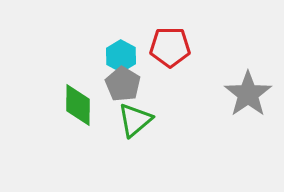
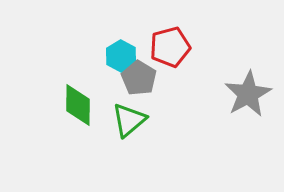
red pentagon: rotated 15 degrees counterclockwise
gray pentagon: moved 16 px right, 6 px up
gray star: rotated 6 degrees clockwise
green triangle: moved 6 px left
